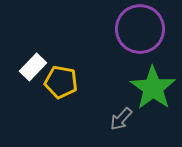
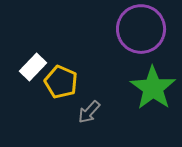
purple circle: moved 1 px right
yellow pentagon: rotated 12 degrees clockwise
gray arrow: moved 32 px left, 7 px up
